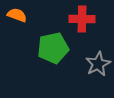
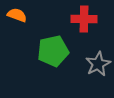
red cross: moved 2 px right
green pentagon: moved 3 px down
